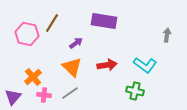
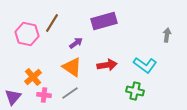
purple rectangle: rotated 25 degrees counterclockwise
orange triangle: rotated 10 degrees counterclockwise
